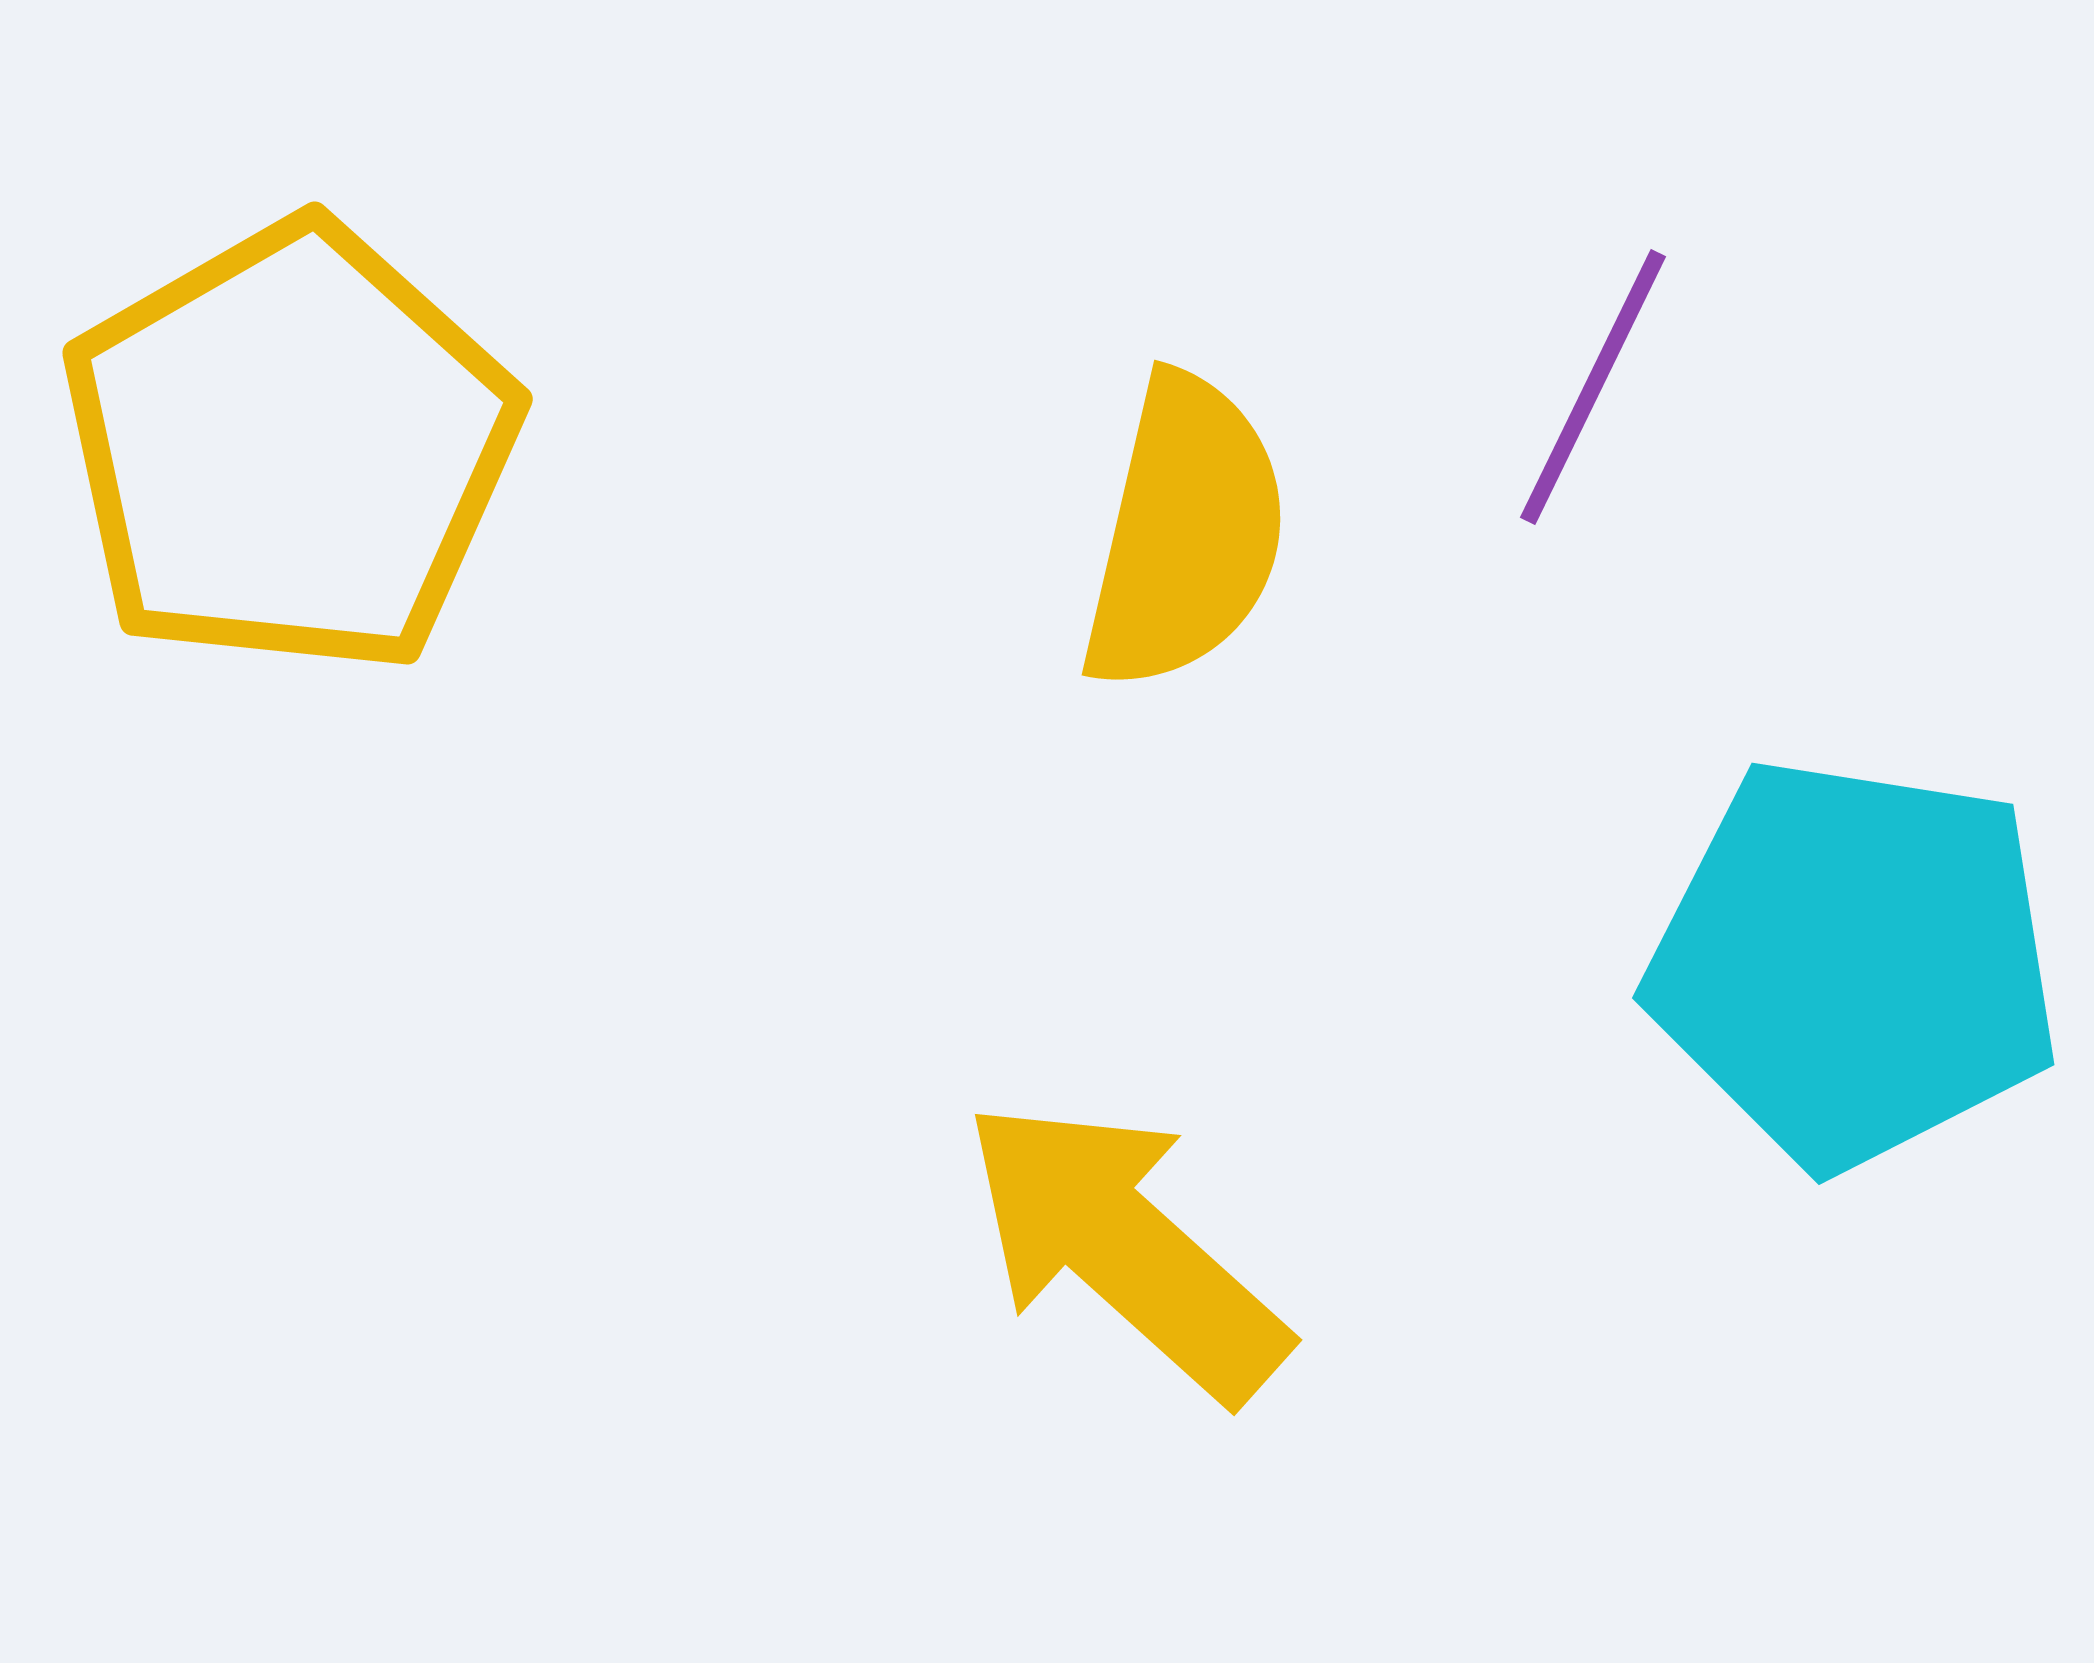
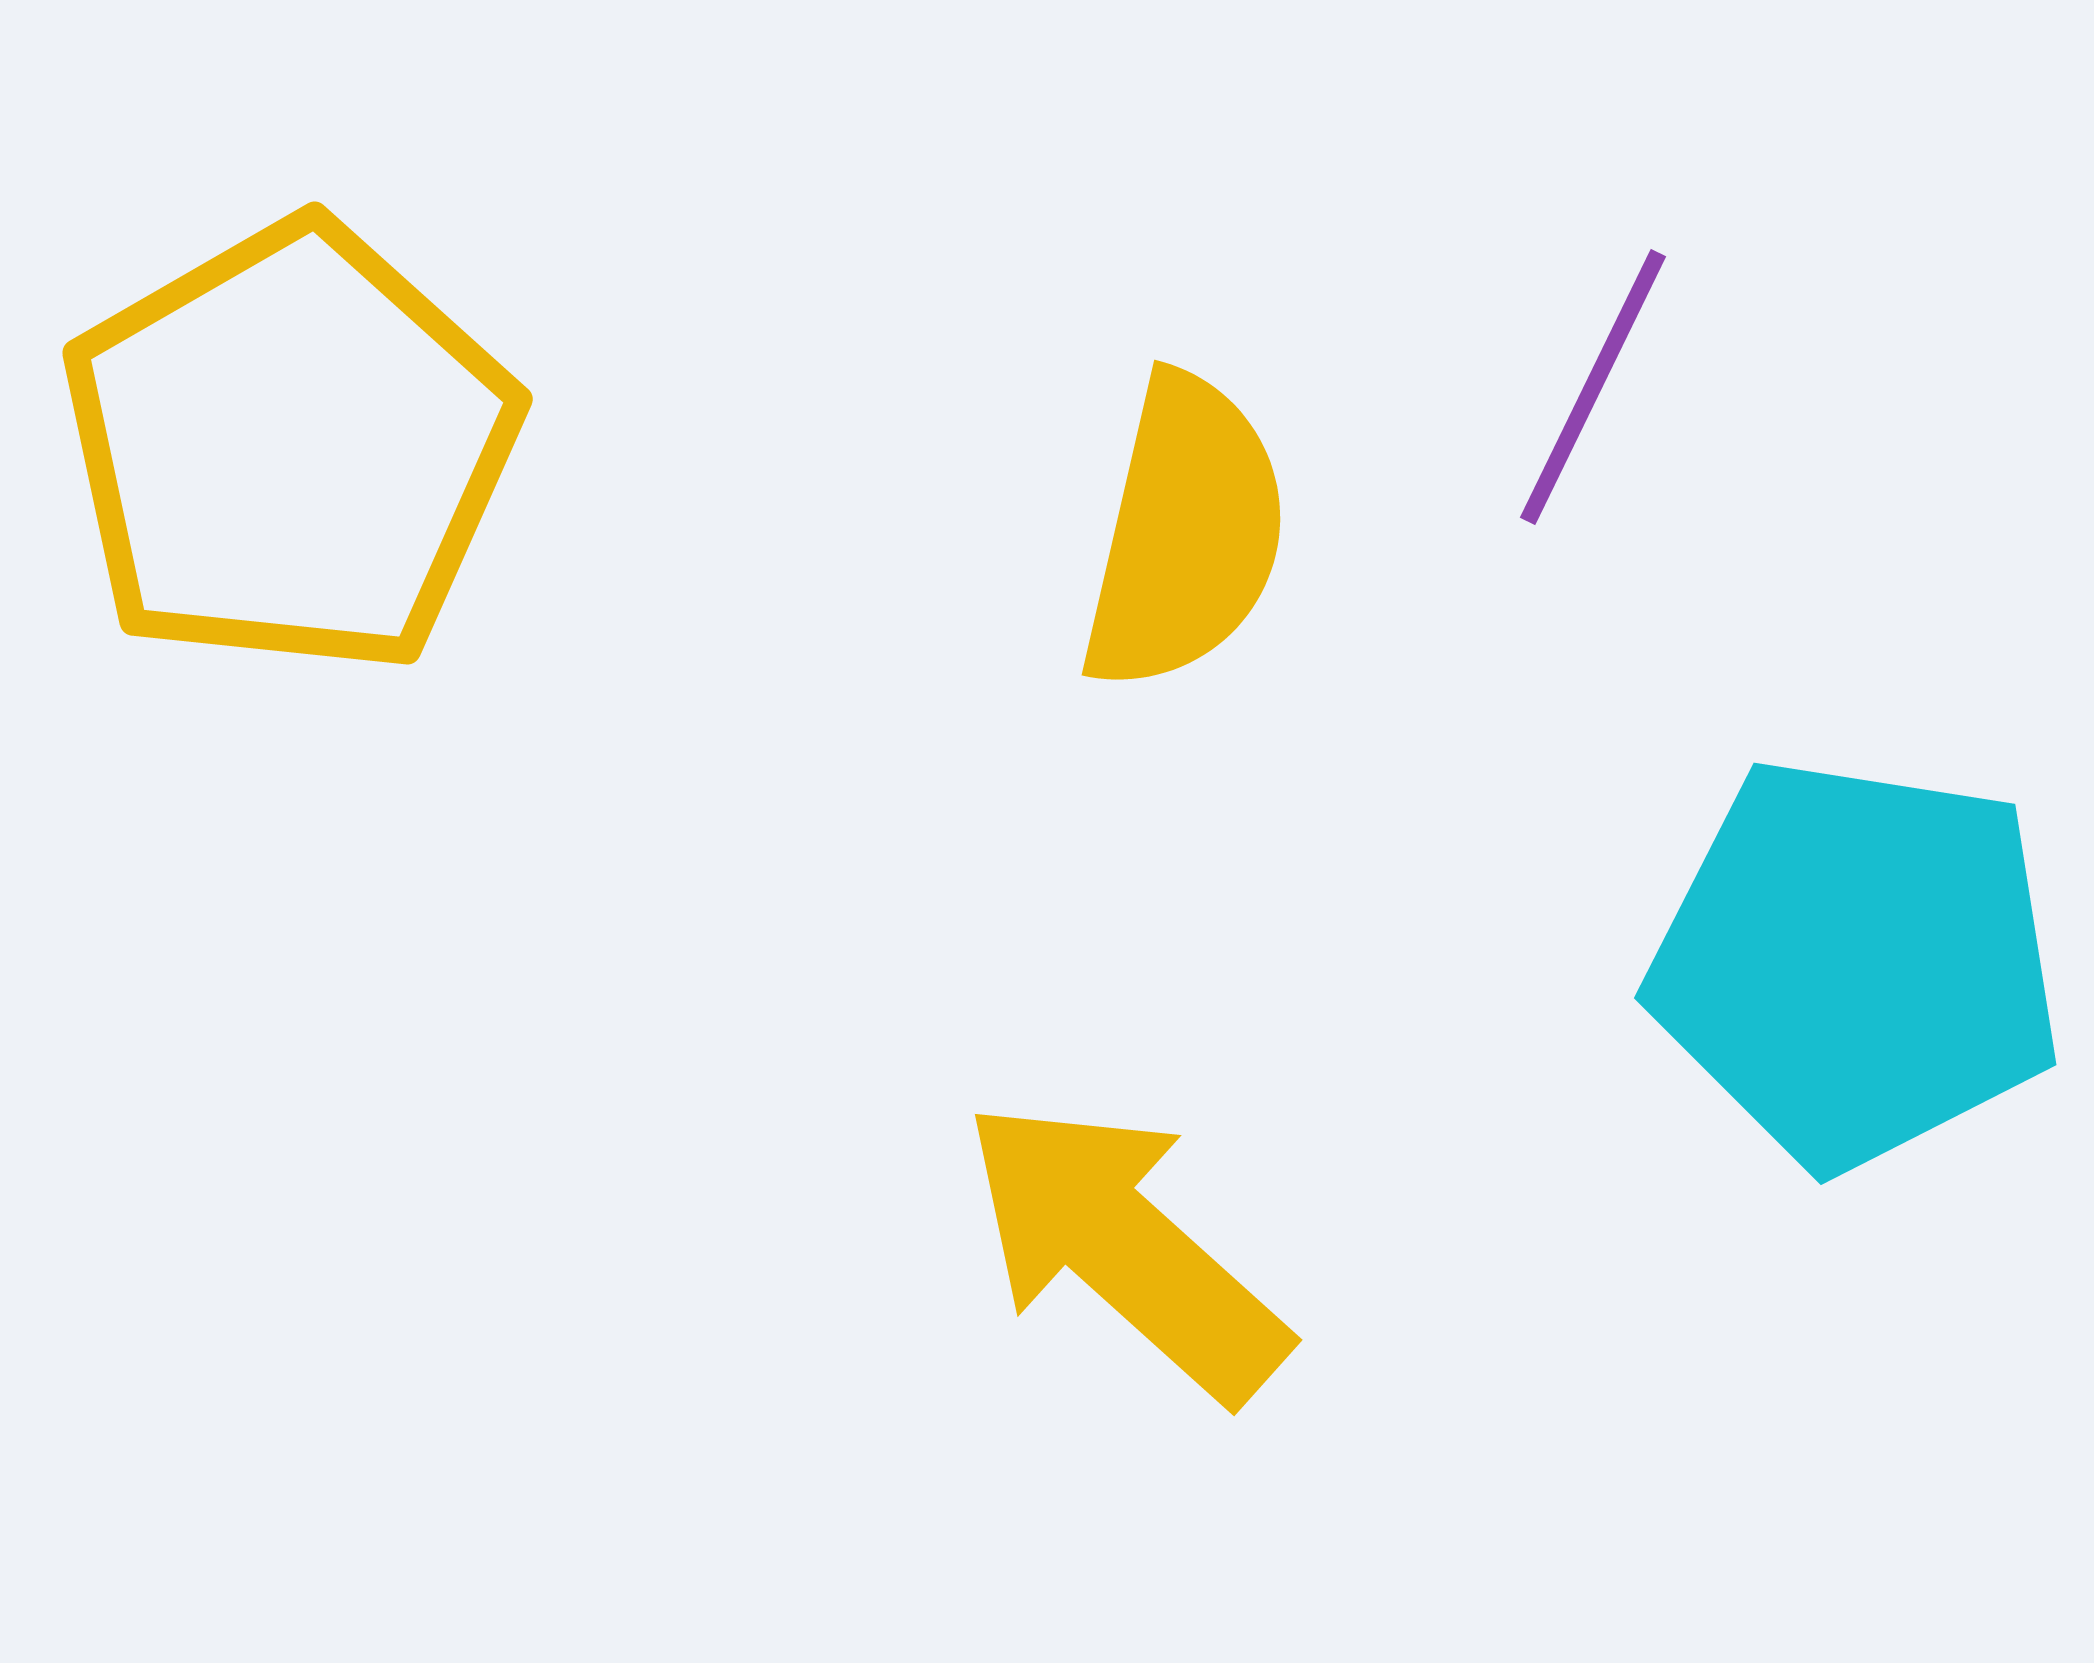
cyan pentagon: moved 2 px right
